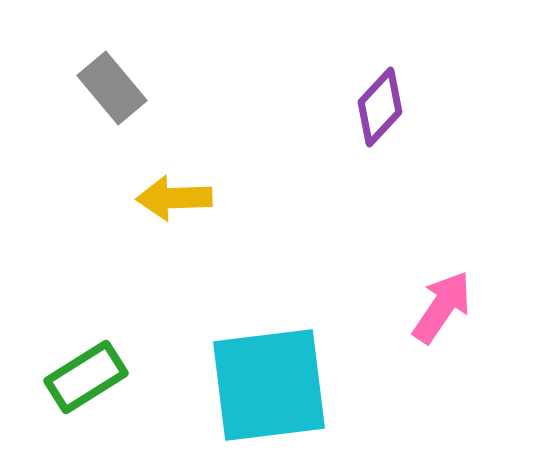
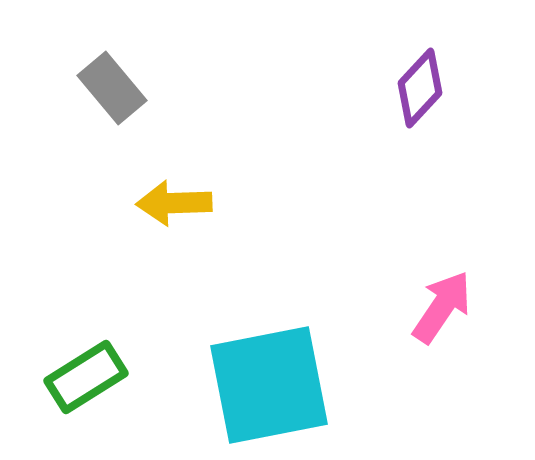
purple diamond: moved 40 px right, 19 px up
yellow arrow: moved 5 px down
cyan square: rotated 4 degrees counterclockwise
